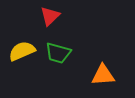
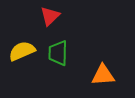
green trapezoid: rotated 76 degrees clockwise
